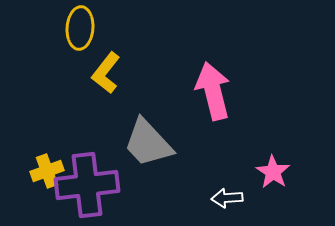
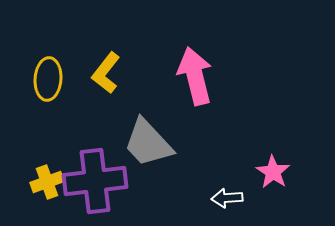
yellow ellipse: moved 32 px left, 51 px down
pink arrow: moved 18 px left, 15 px up
yellow cross: moved 11 px down
purple cross: moved 8 px right, 4 px up
